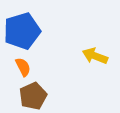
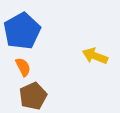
blue pentagon: rotated 12 degrees counterclockwise
